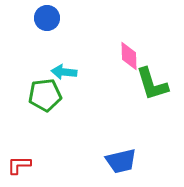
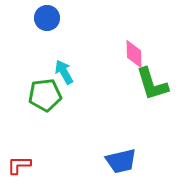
pink diamond: moved 5 px right, 2 px up
cyan arrow: rotated 55 degrees clockwise
